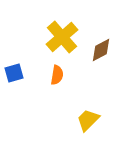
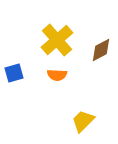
yellow cross: moved 5 px left, 3 px down
orange semicircle: rotated 84 degrees clockwise
yellow trapezoid: moved 5 px left, 1 px down
